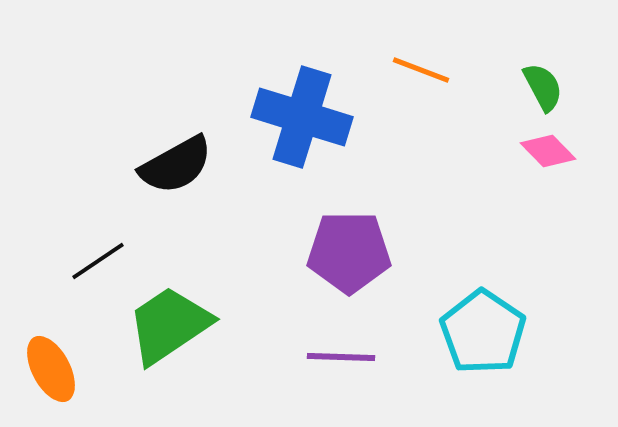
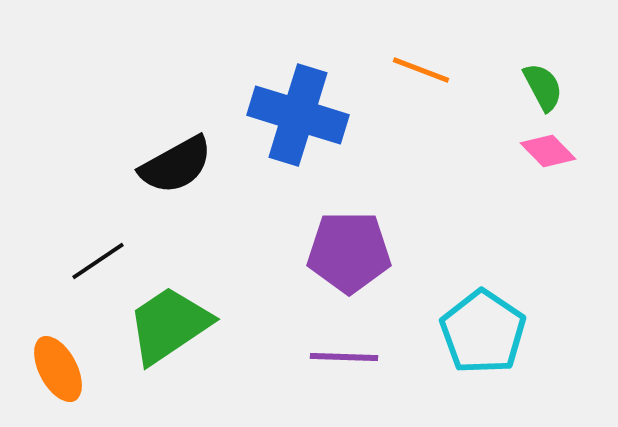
blue cross: moved 4 px left, 2 px up
purple line: moved 3 px right
orange ellipse: moved 7 px right
